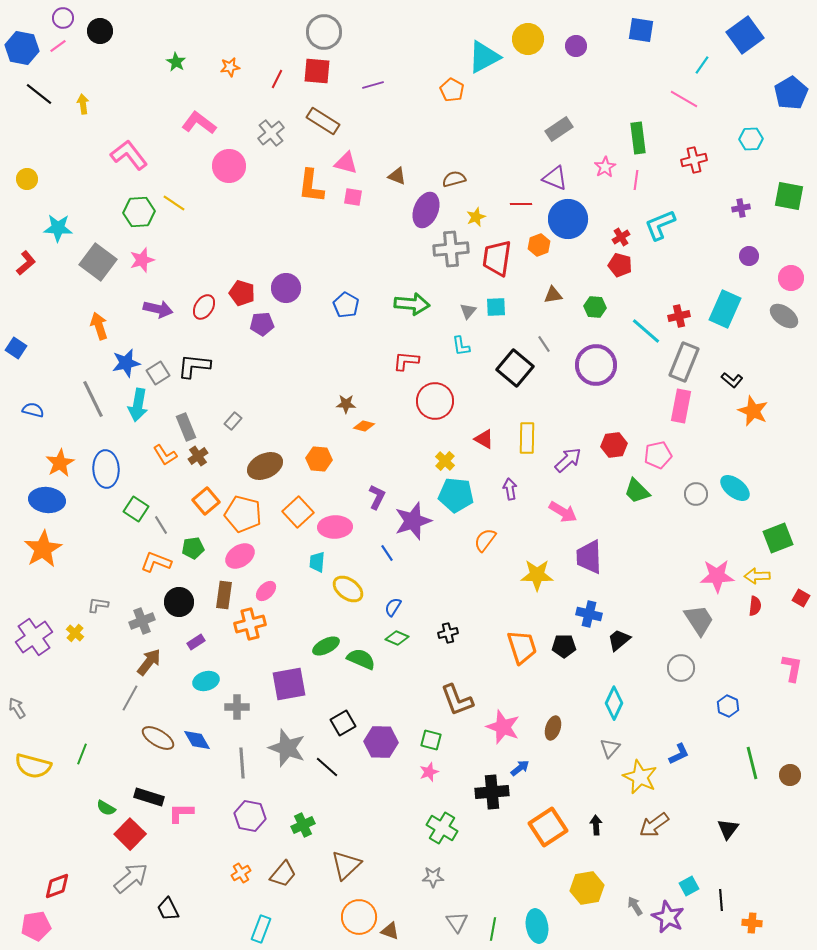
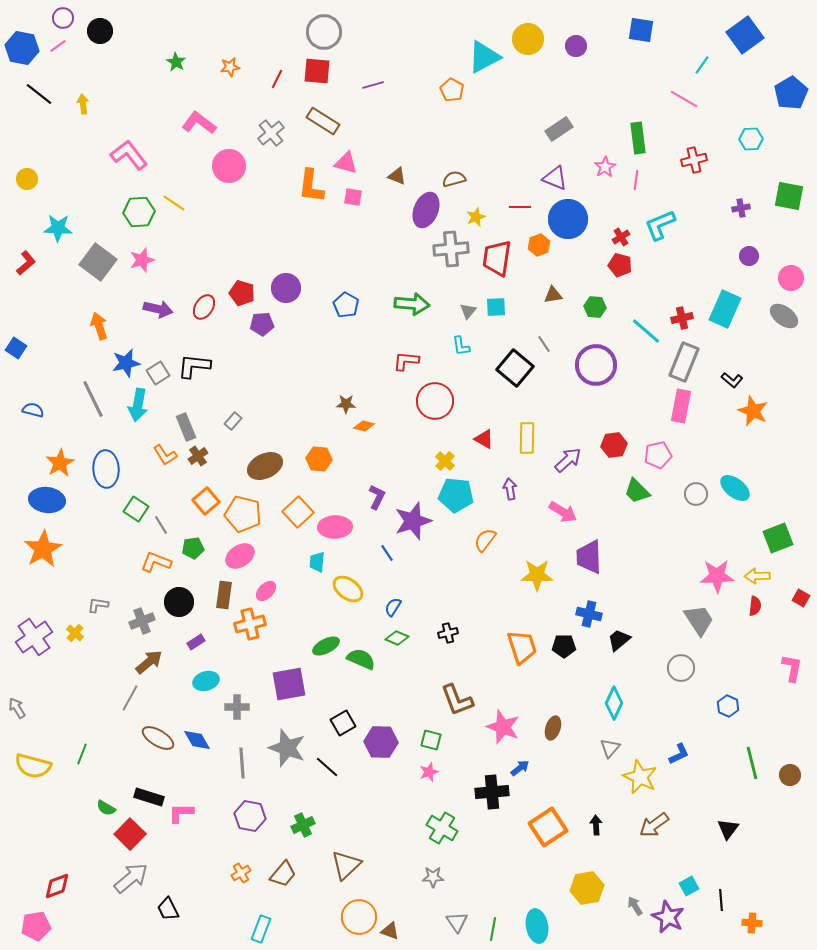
red line at (521, 204): moved 1 px left, 3 px down
red cross at (679, 316): moved 3 px right, 2 px down
brown arrow at (149, 662): rotated 12 degrees clockwise
